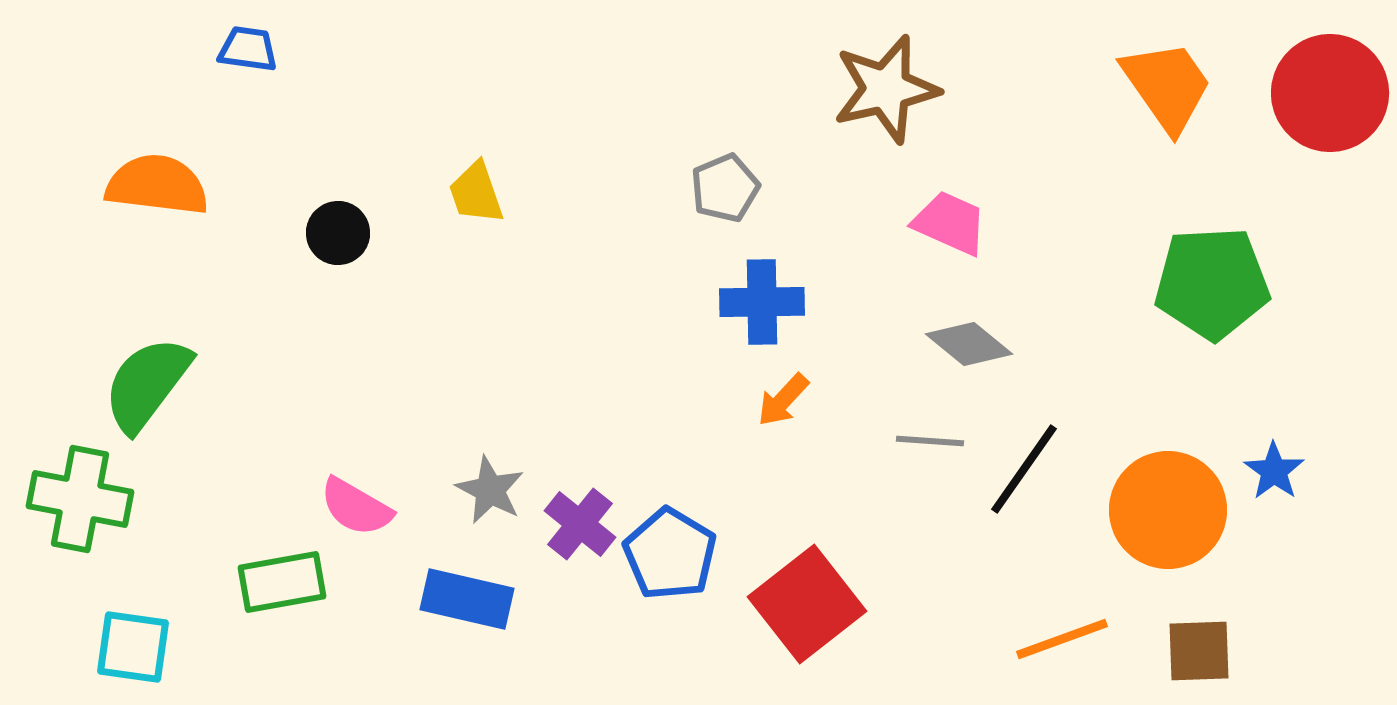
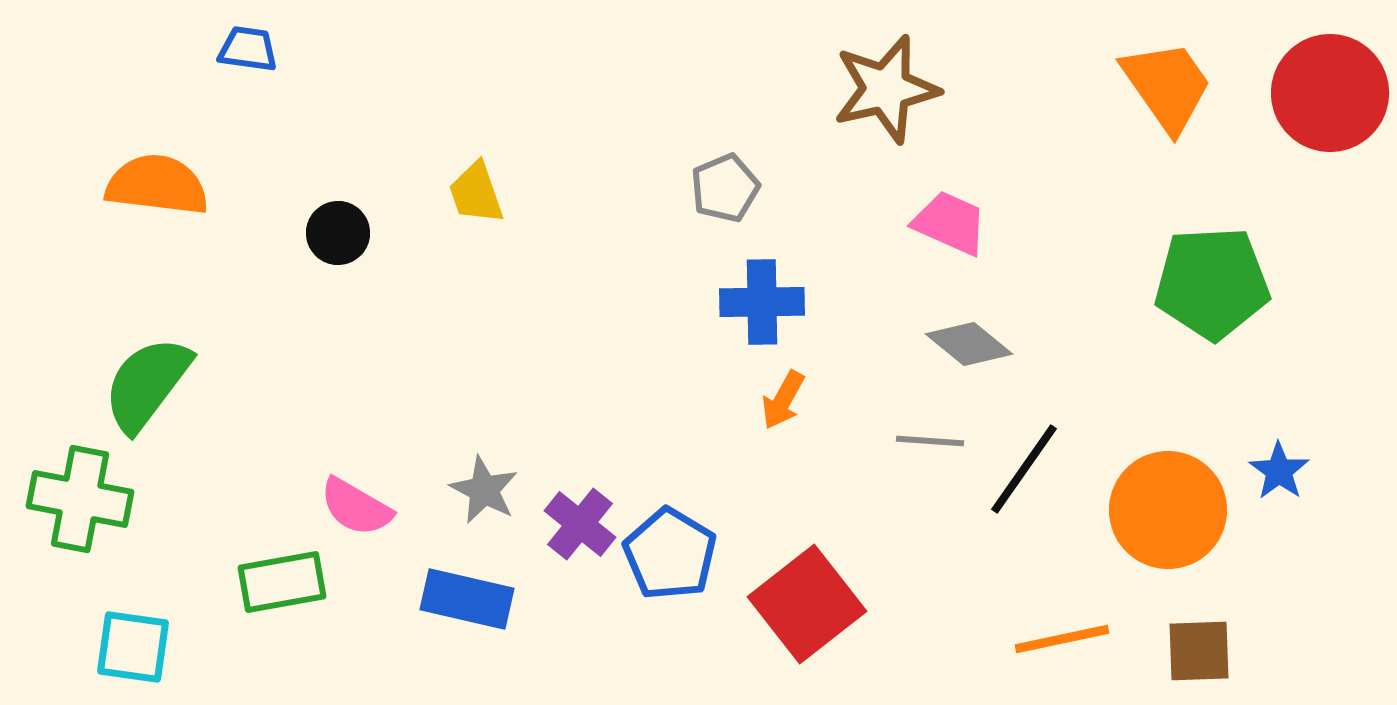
orange arrow: rotated 14 degrees counterclockwise
blue star: moved 5 px right
gray star: moved 6 px left
orange line: rotated 8 degrees clockwise
